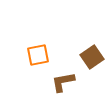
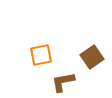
orange square: moved 3 px right
